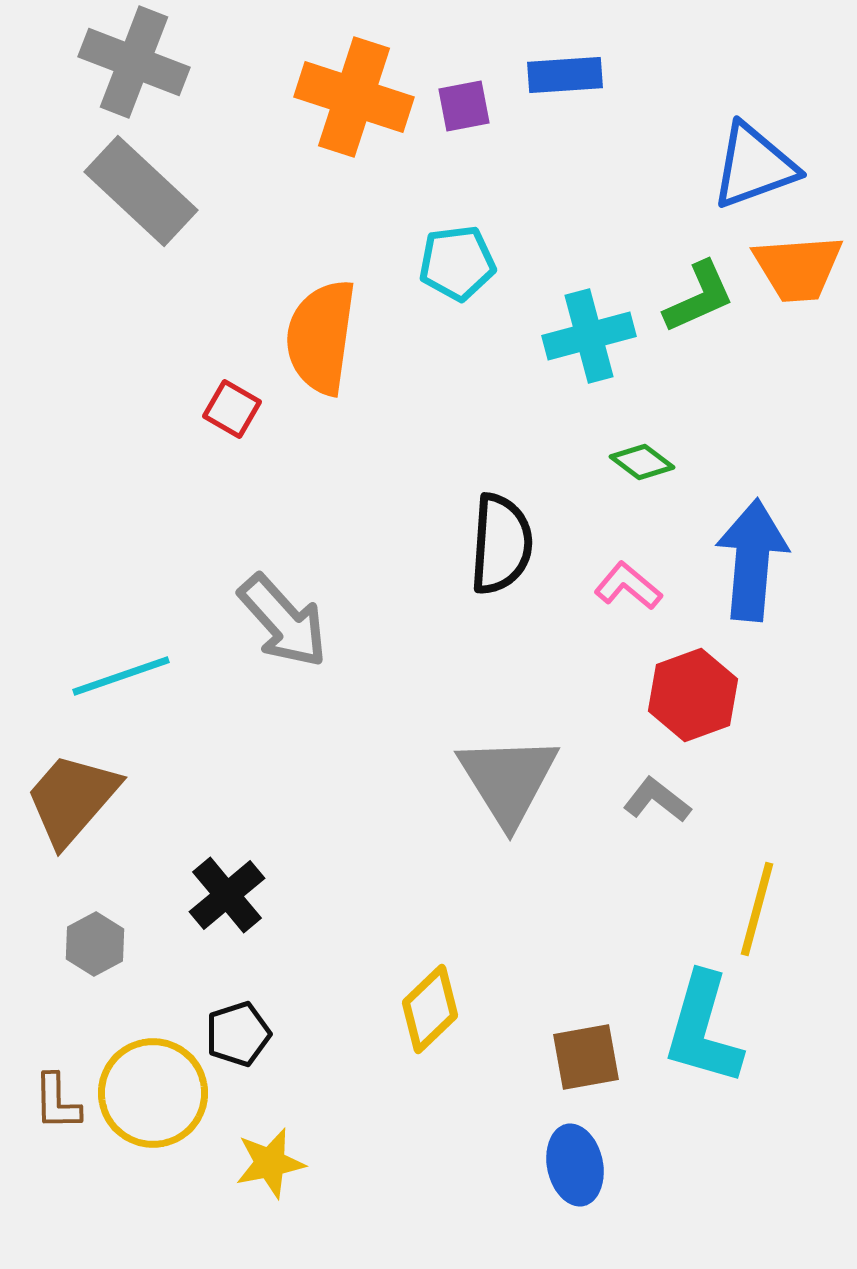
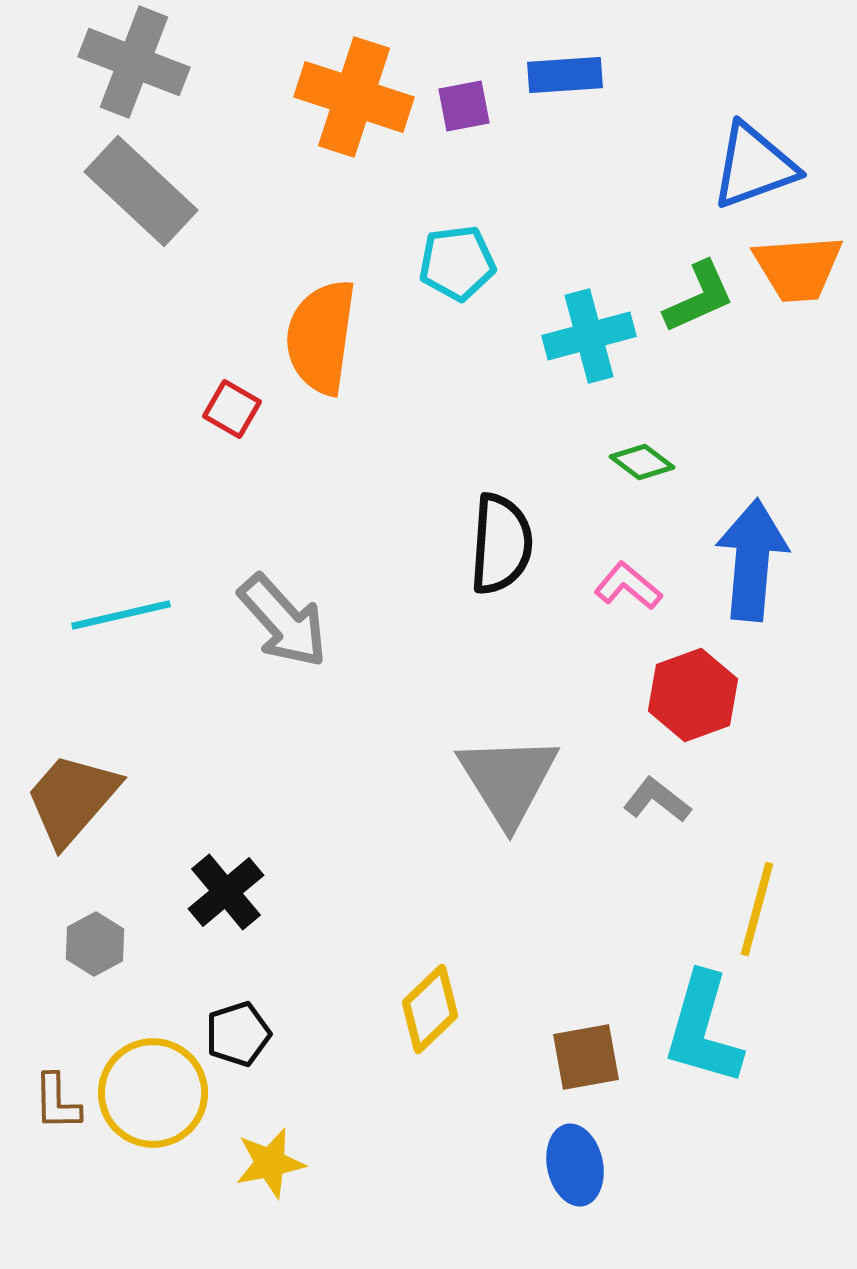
cyan line: moved 61 px up; rotated 6 degrees clockwise
black cross: moved 1 px left, 3 px up
